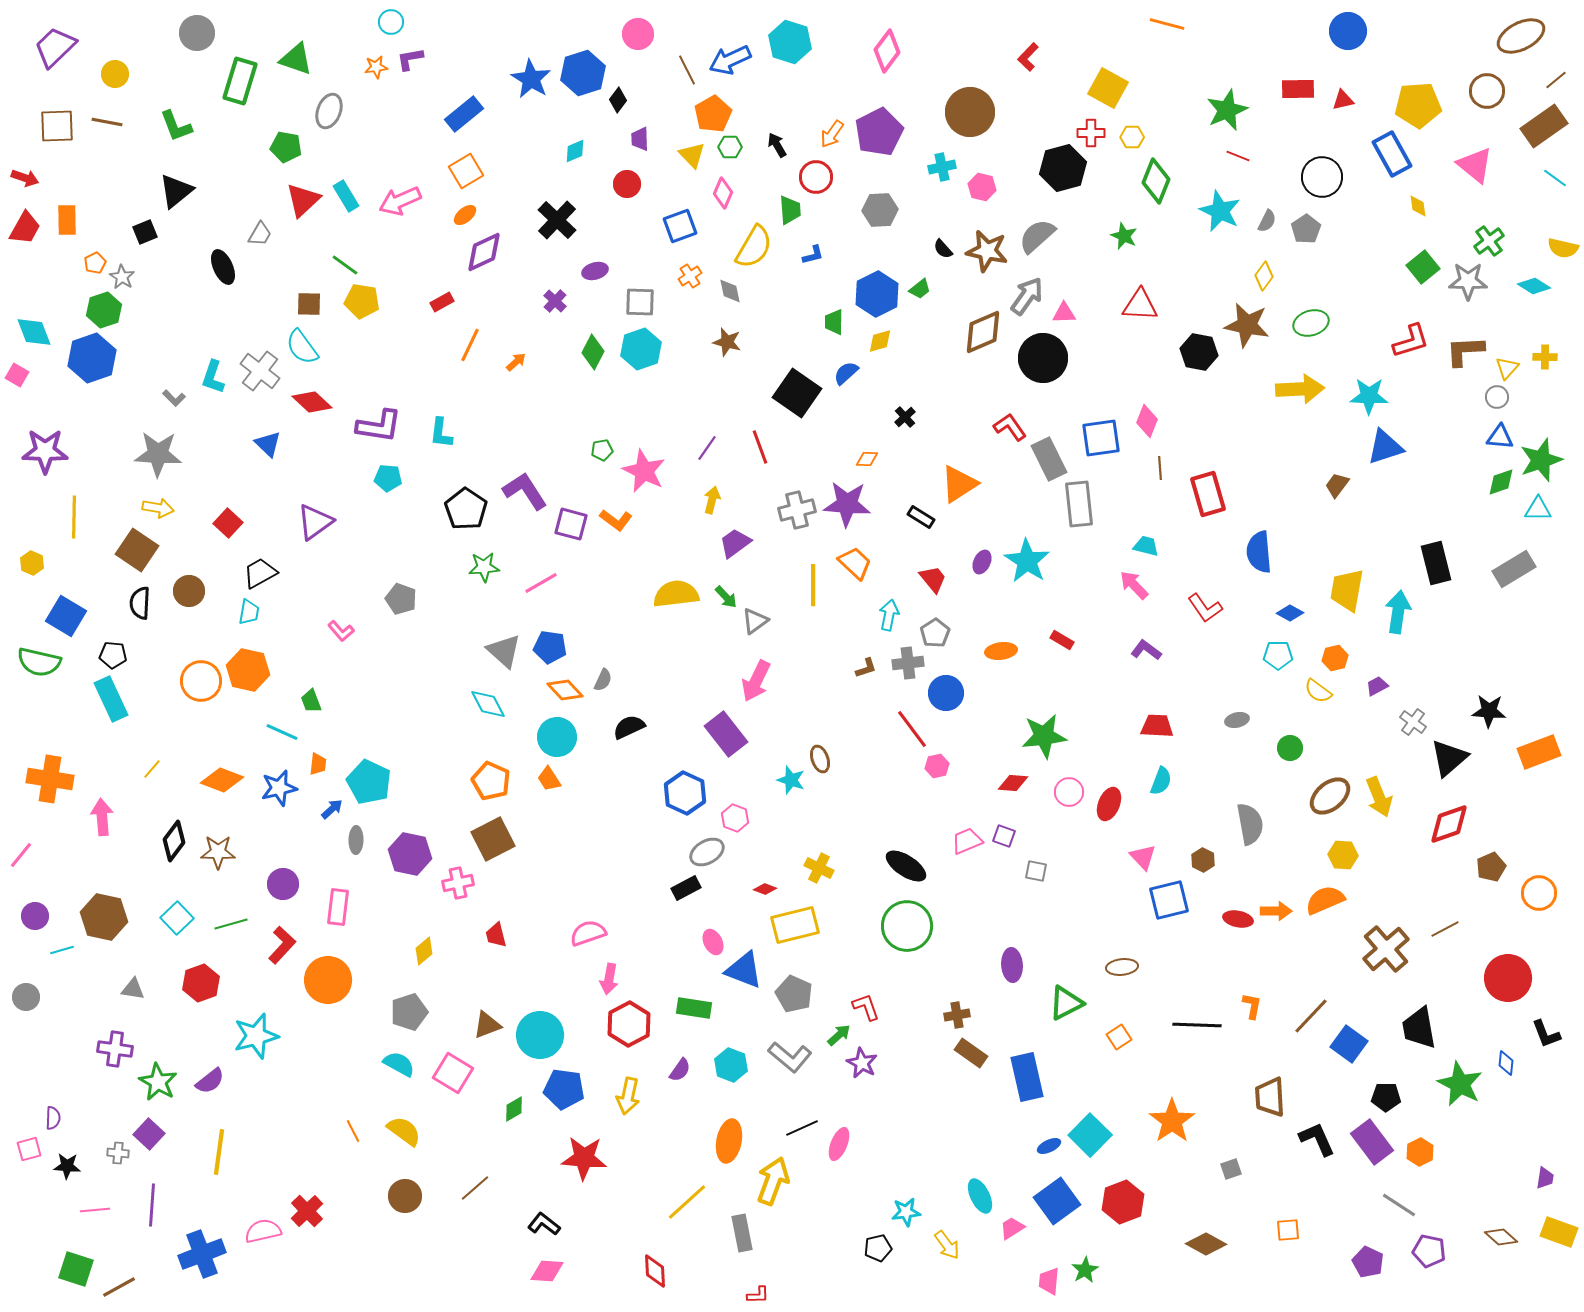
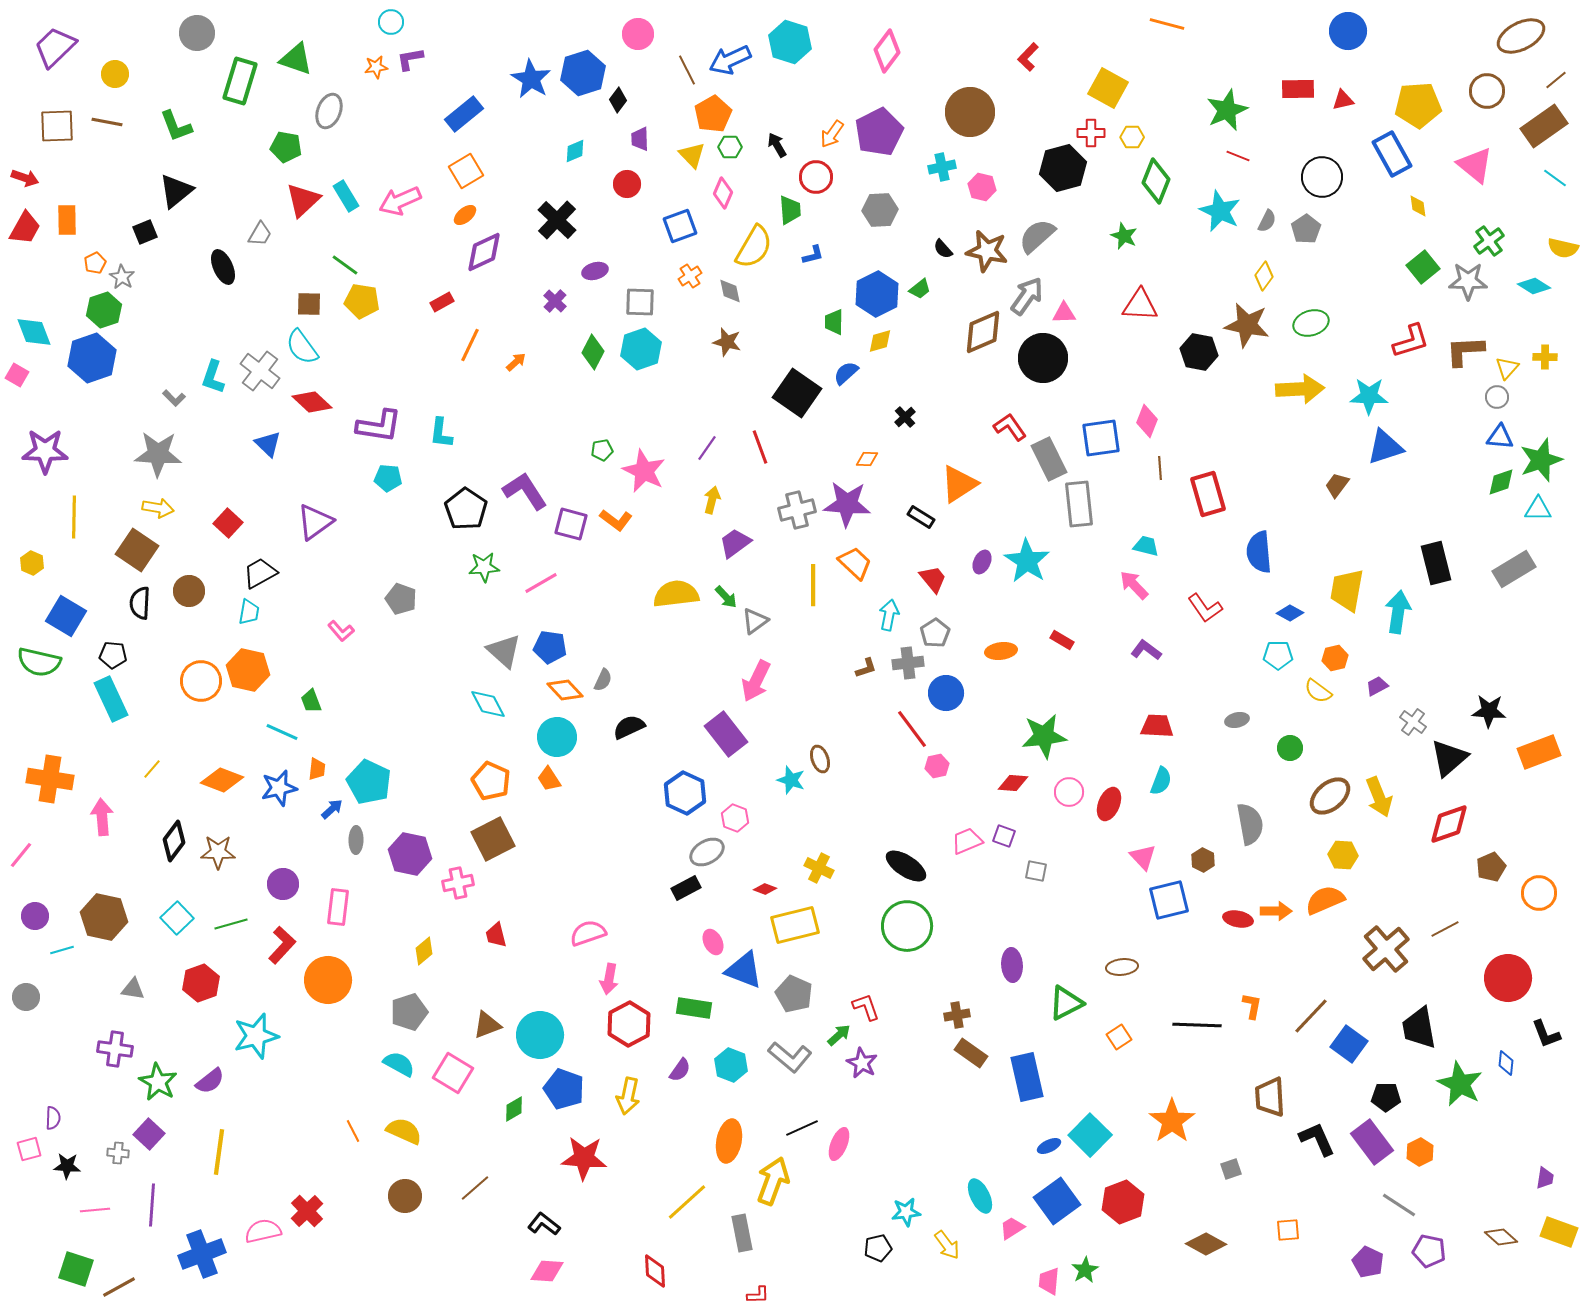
orange trapezoid at (318, 764): moved 1 px left, 5 px down
blue pentagon at (564, 1089): rotated 12 degrees clockwise
yellow semicircle at (404, 1131): rotated 12 degrees counterclockwise
